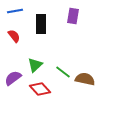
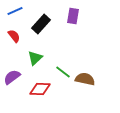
blue line: rotated 14 degrees counterclockwise
black rectangle: rotated 42 degrees clockwise
green triangle: moved 7 px up
purple semicircle: moved 1 px left, 1 px up
red diamond: rotated 45 degrees counterclockwise
